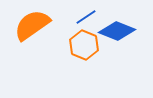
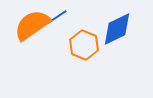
blue line: moved 29 px left
blue diamond: moved 2 px up; rotated 48 degrees counterclockwise
